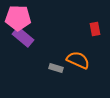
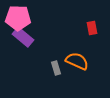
red rectangle: moved 3 px left, 1 px up
orange semicircle: moved 1 px left, 1 px down
gray rectangle: rotated 56 degrees clockwise
